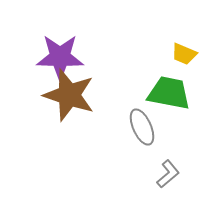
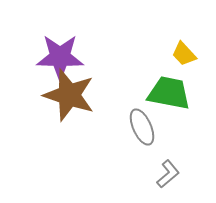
yellow trapezoid: rotated 24 degrees clockwise
